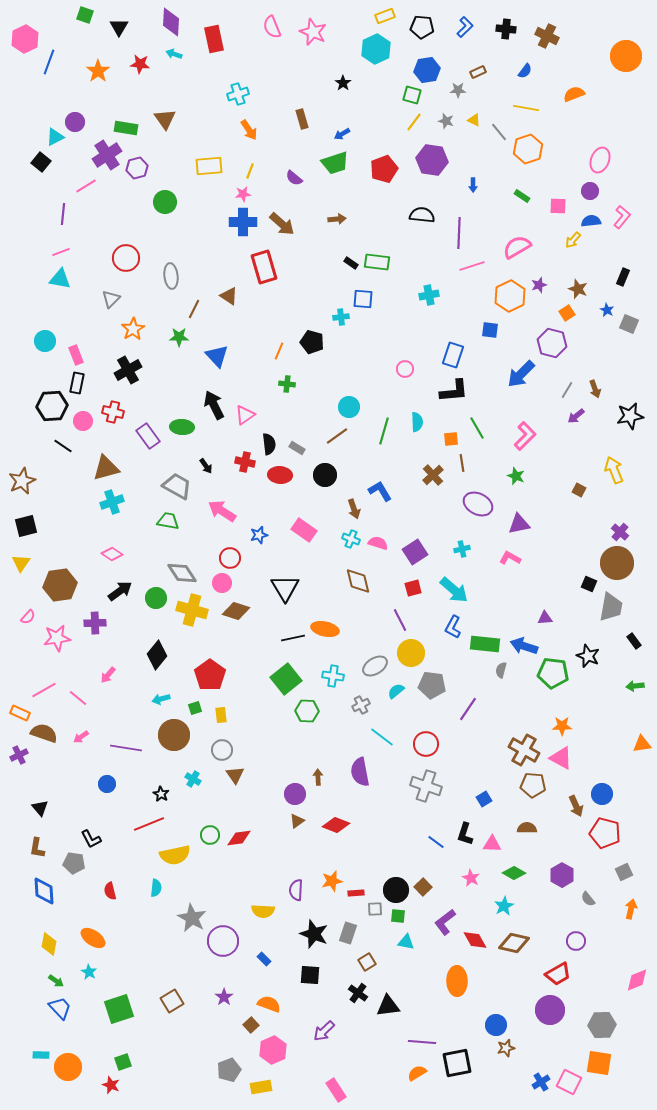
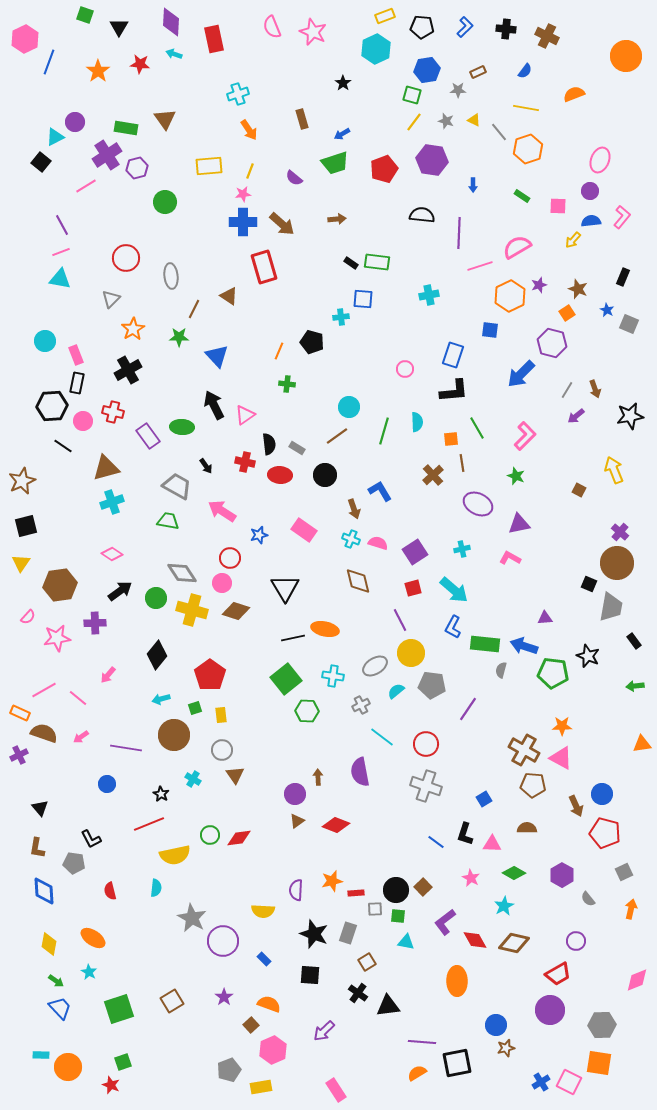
purple line at (63, 214): moved 1 px left, 11 px down; rotated 35 degrees counterclockwise
pink line at (472, 266): moved 8 px right
